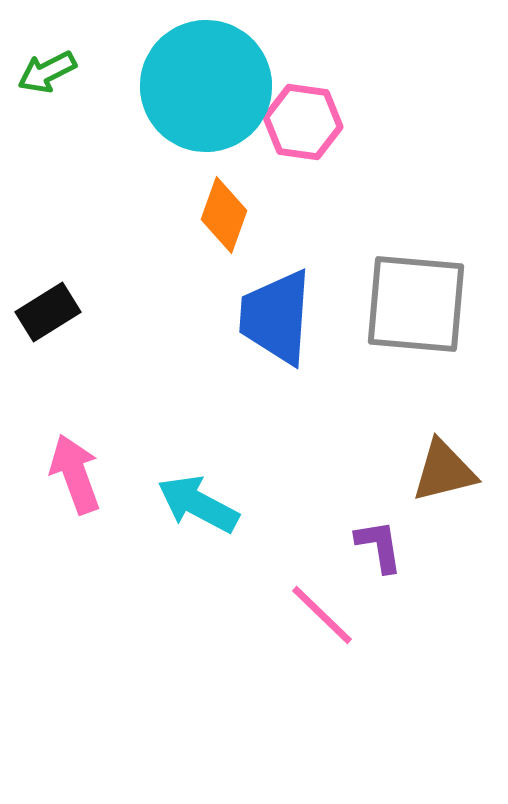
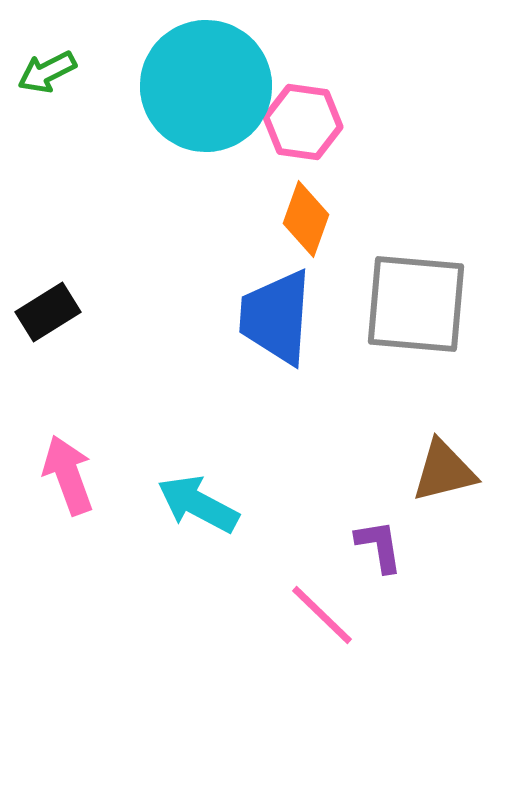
orange diamond: moved 82 px right, 4 px down
pink arrow: moved 7 px left, 1 px down
